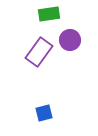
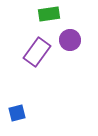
purple rectangle: moved 2 px left
blue square: moved 27 px left
